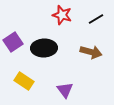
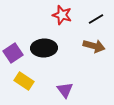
purple square: moved 11 px down
brown arrow: moved 3 px right, 6 px up
